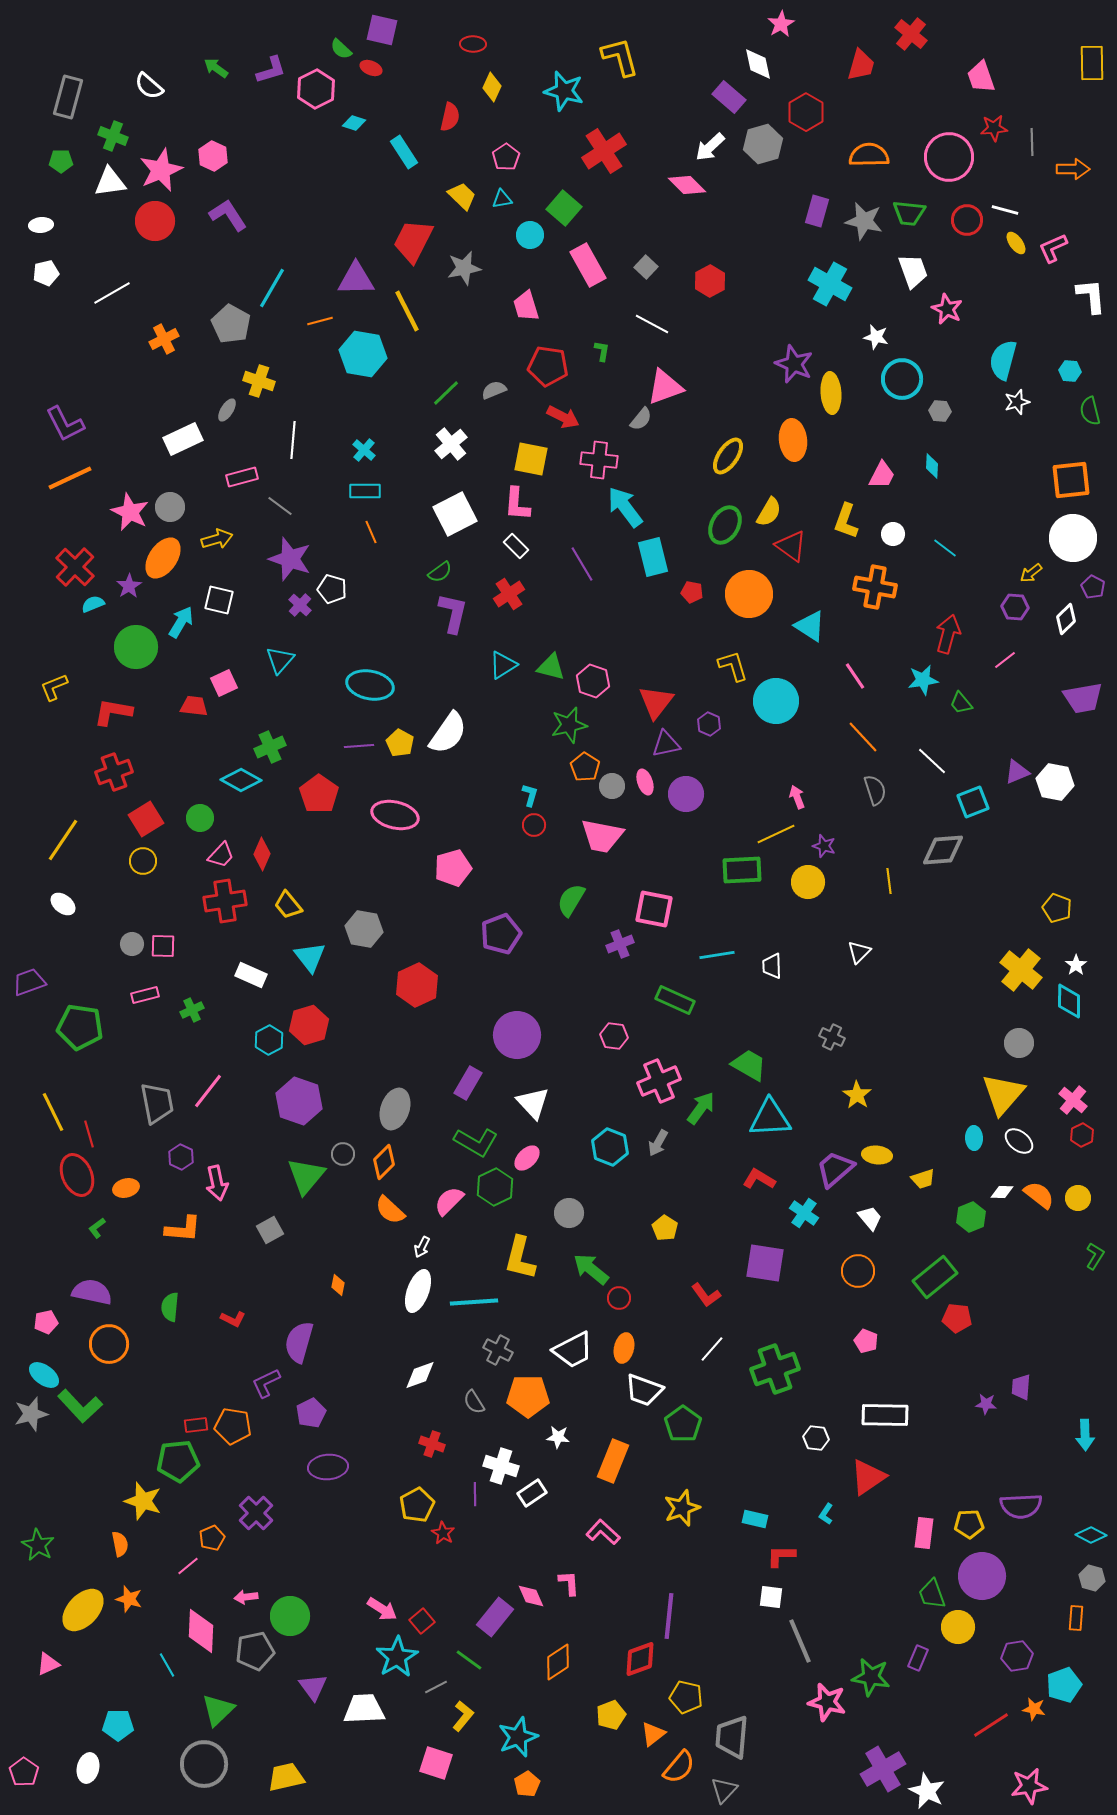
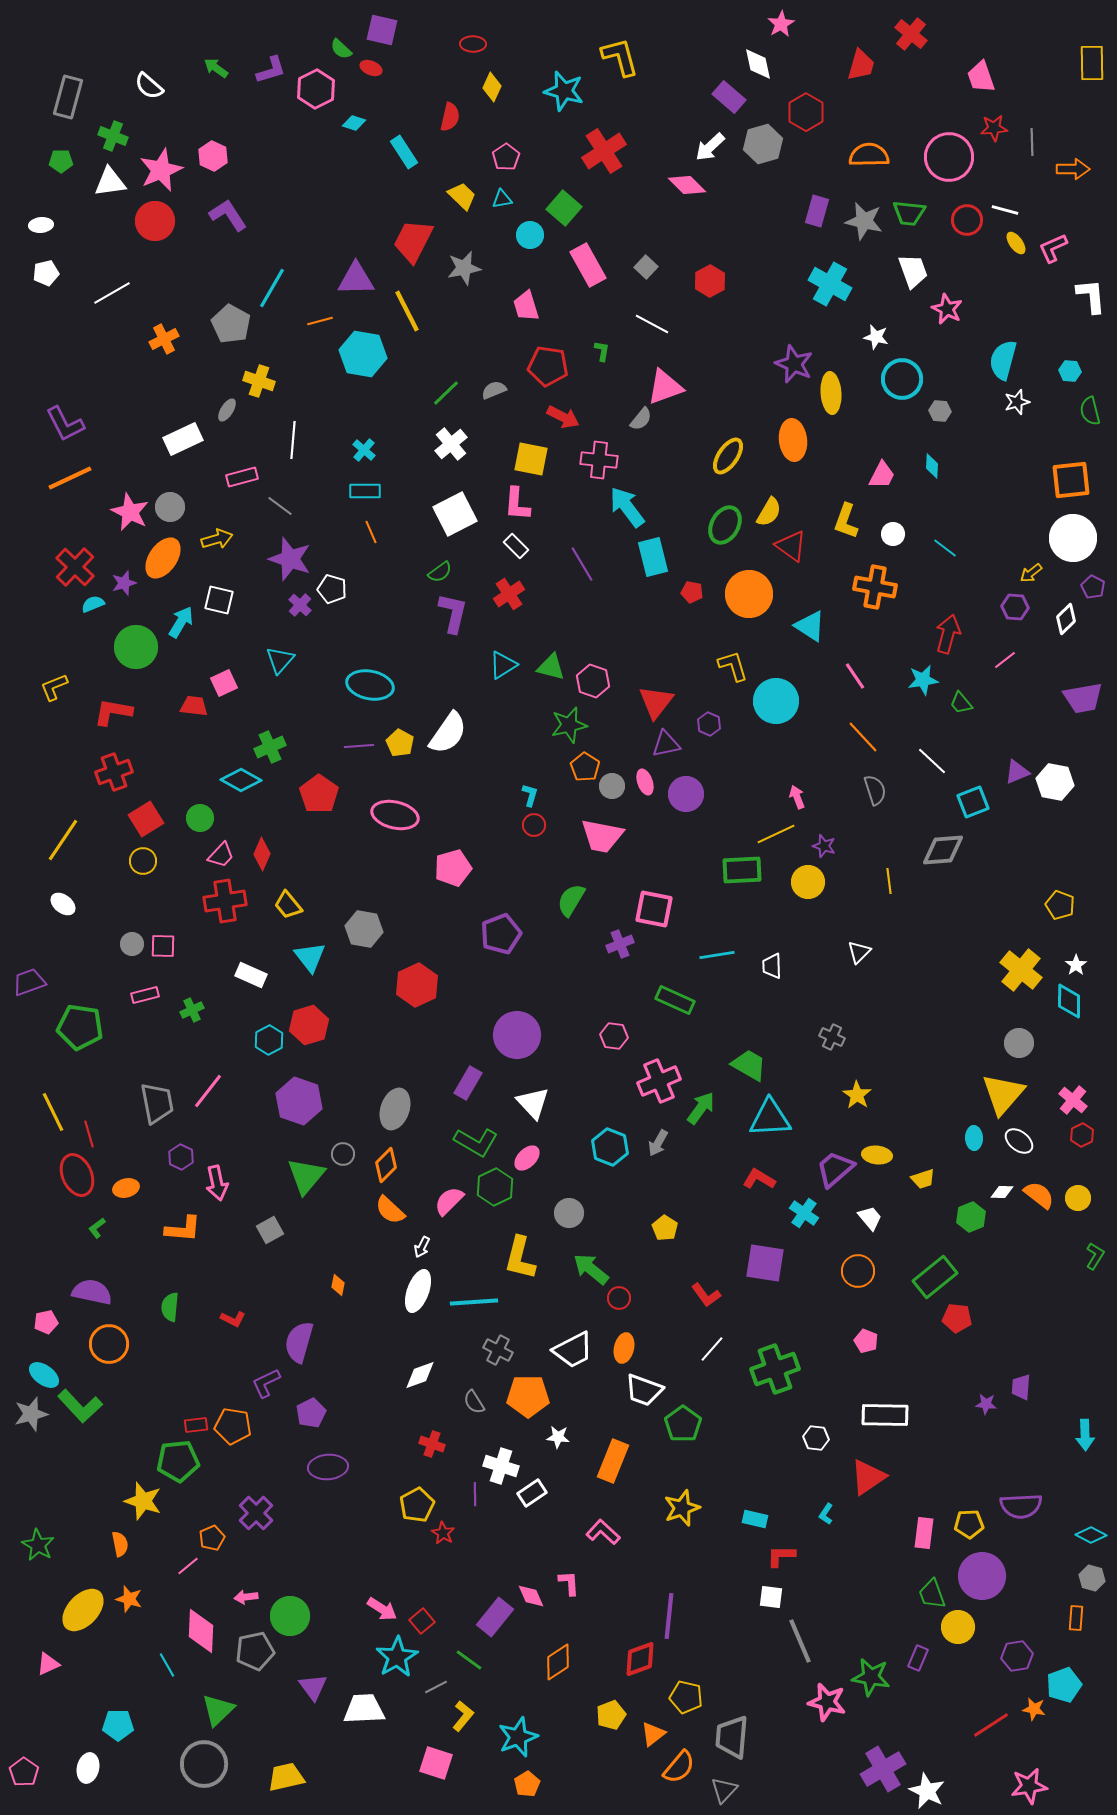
cyan arrow at (625, 507): moved 2 px right
purple star at (129, 586): moved 5 px left, 3 px up; rotated 15 degrees clockwise
yellow pentagon at (1057, 908): moved 3 px right, 3 px up
orange diamond at (384, 1162): moved 2 px right, 3 px down
